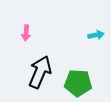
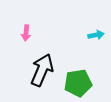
black arrow: moved 2 px right, 2 px up
green pentagon: rotated 12 degrees counterclockwise
